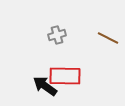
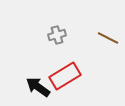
red rectangle: rotated 32 degrees counterclockwise
black arrow: moved 7 px left, 1 px down
